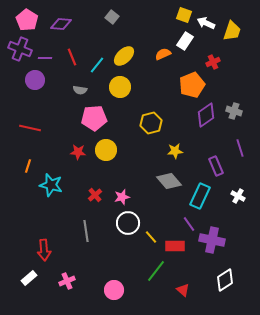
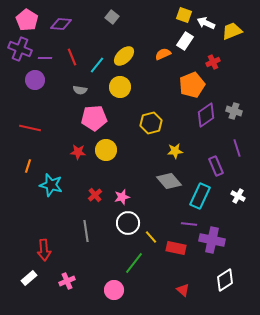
yellow trapezoid at (232, 31): rotated 130 degrees counterclockwise
purple line at (240, 148): moved 3 px left
purple line at (189, 224): rotated 49 degrees counterclockwise
red rectangle at (175, 246): moved 1 px right, 2 px down; rotated 12 degrees clockwise
green line at (156, 271): moved 22 px left, 8 px up
